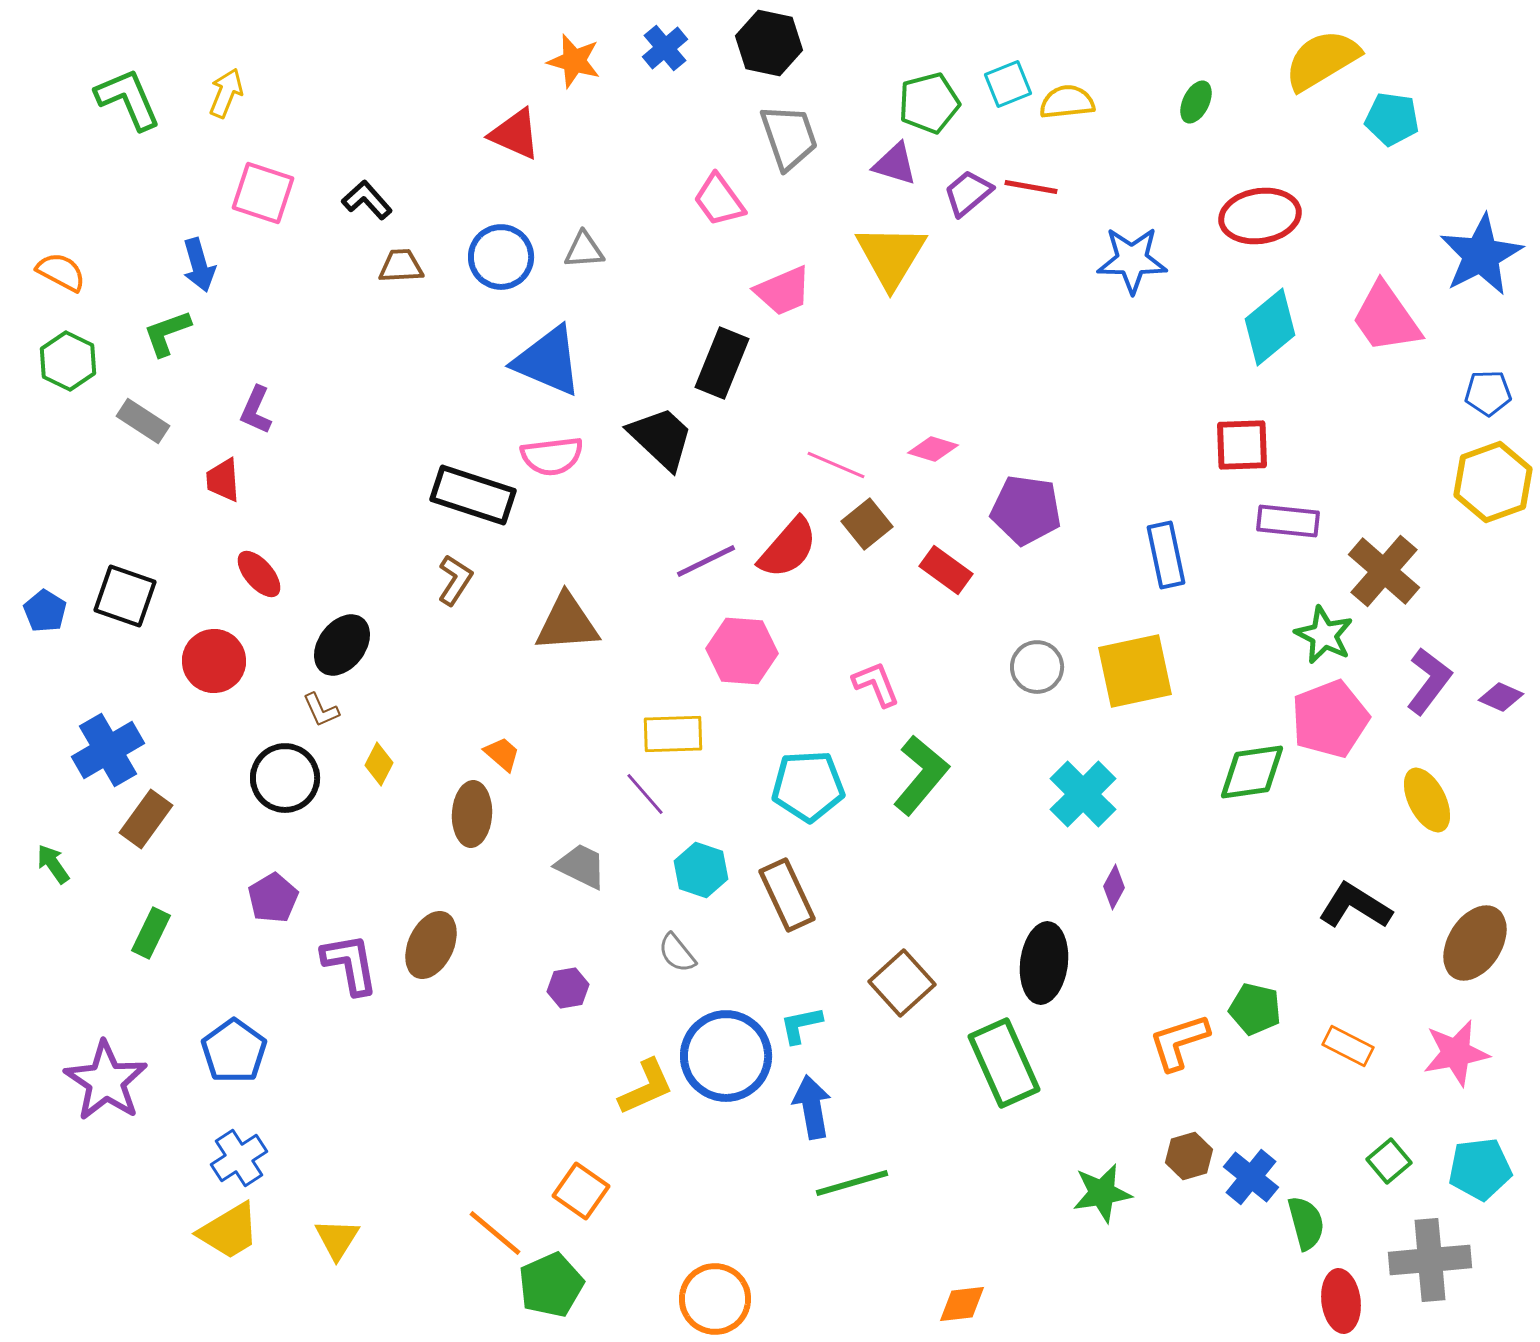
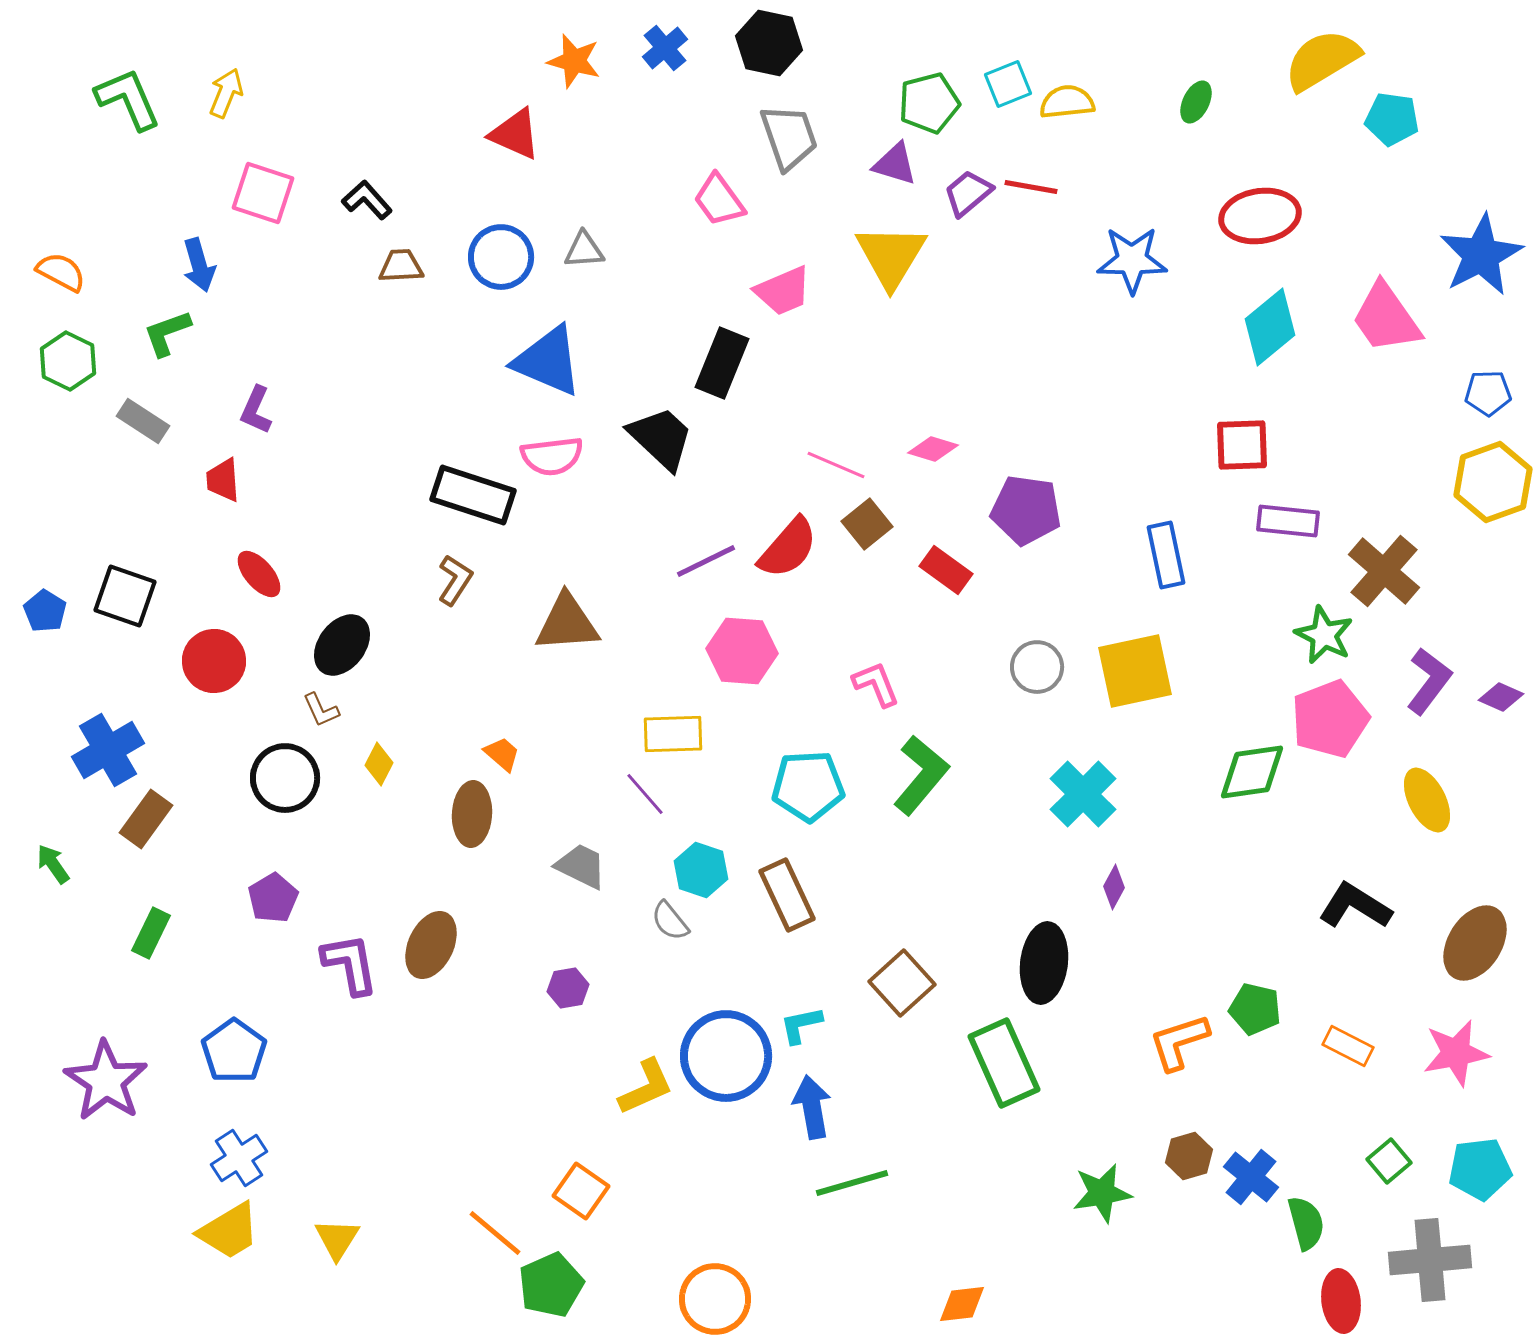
gray semicircle at (677, 953): moved 7 px left, 32 px up
